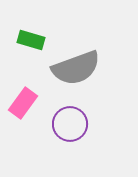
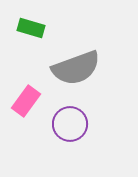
green rectangle: moved 12 px up
pink rectangle: moved 3 px right, 2 px up
